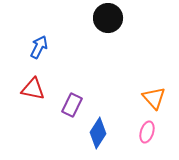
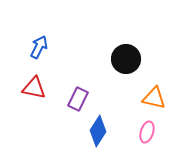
black circle: moved 18 px right, 41 px down
red triangle: moved 1 px right, 1 px up
orange triangle: rotated 35 degrees counterclockwise
purple rectangle: moved 6 px right, 6 px up
blue diamond: moved 2 px up
